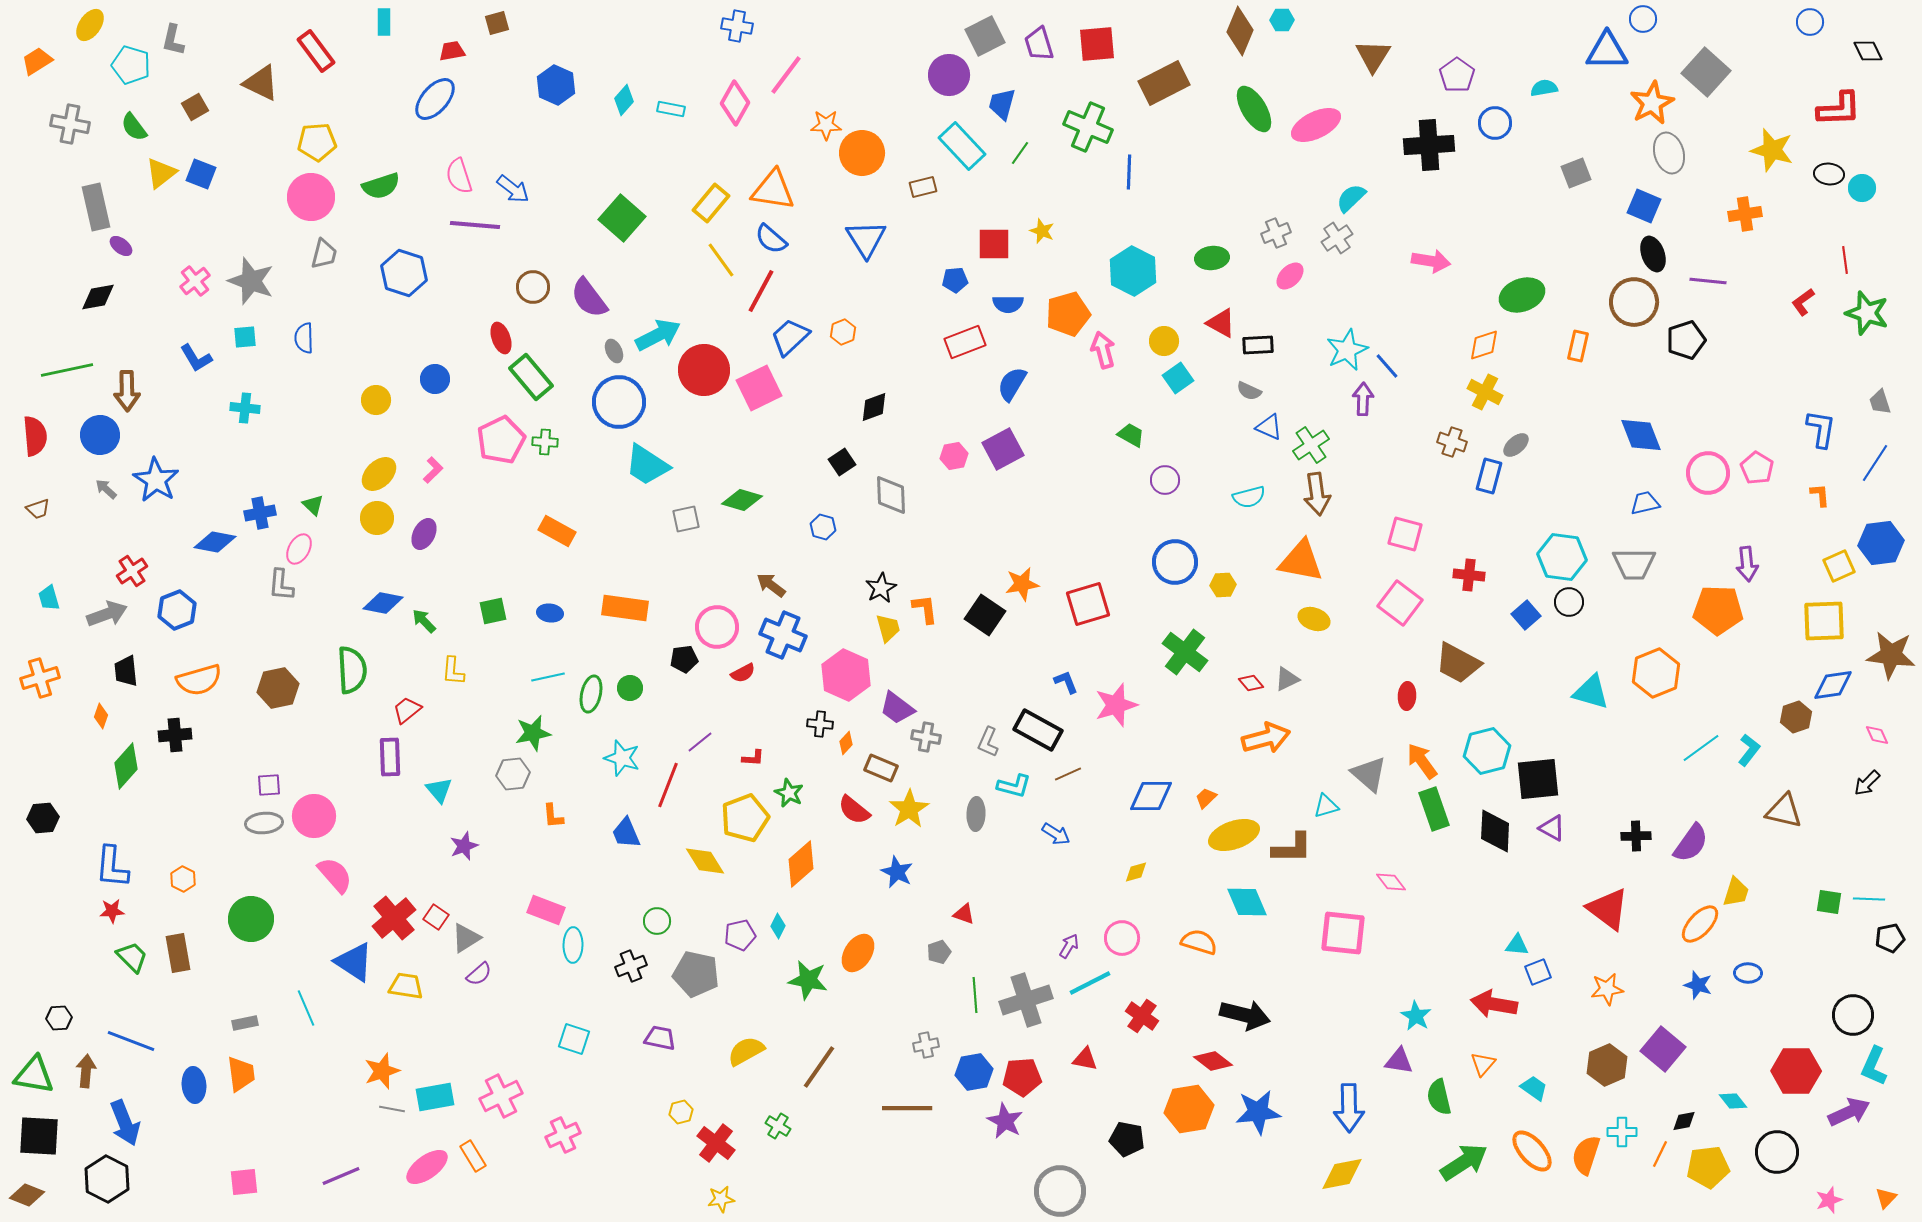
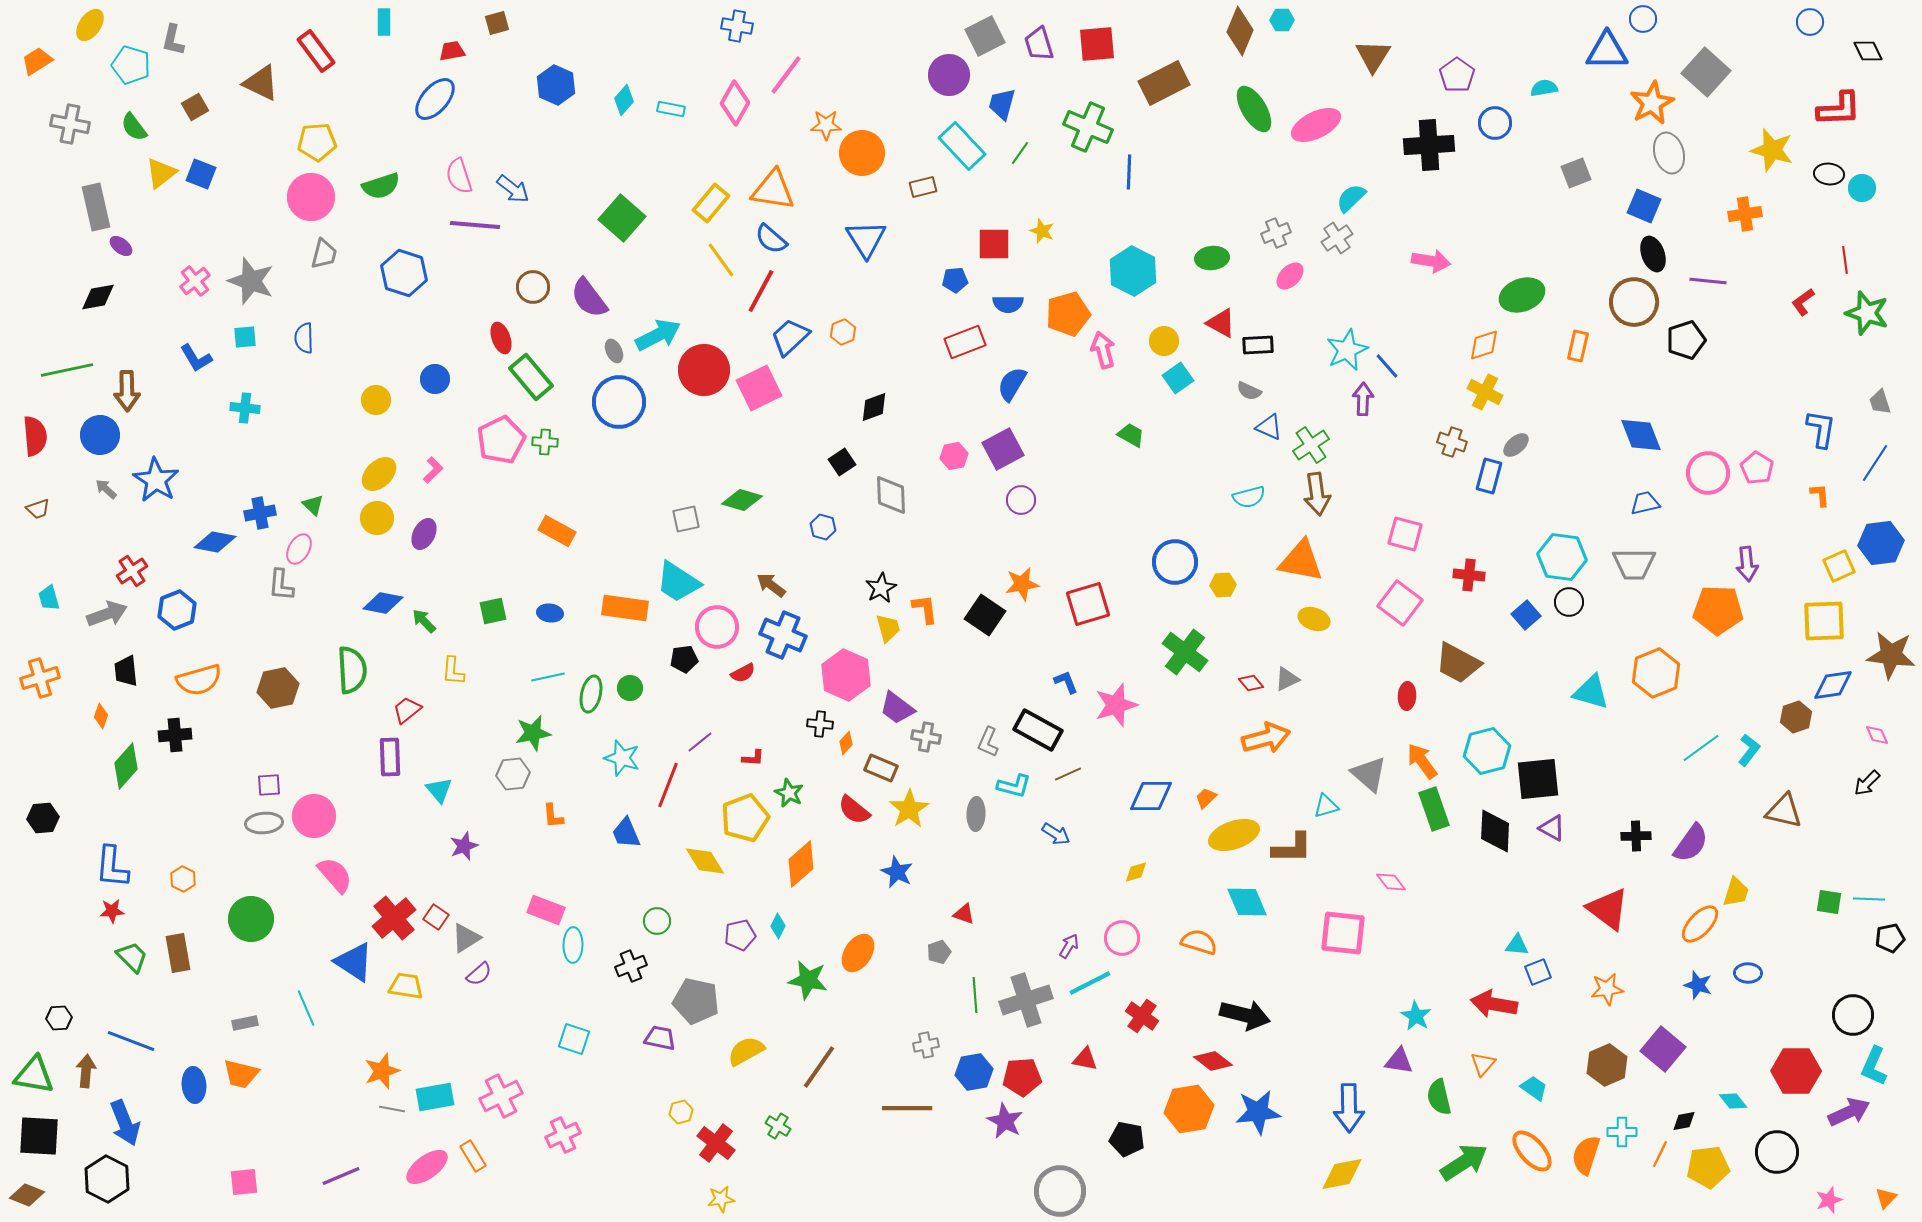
cyan trapezoid at (647, 465): moved 31 px right, 117 px down
purple circle at (1165, 480): moved 144 px left, 20 px down
gray pentagon at (696, 974): moved 27 px down
orange trapezoid at (241, 1074): rotated 111 degrees clockwise
